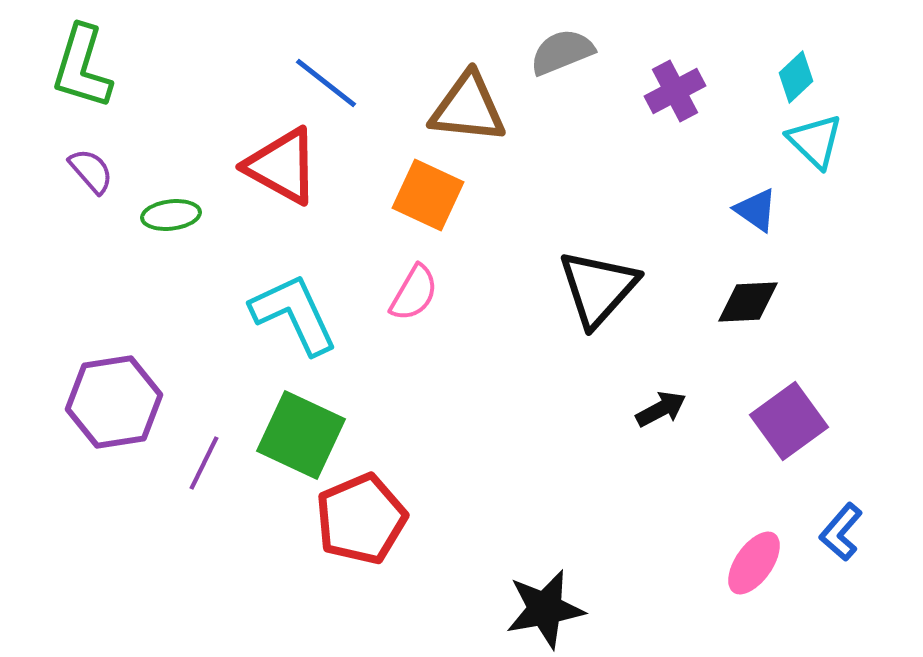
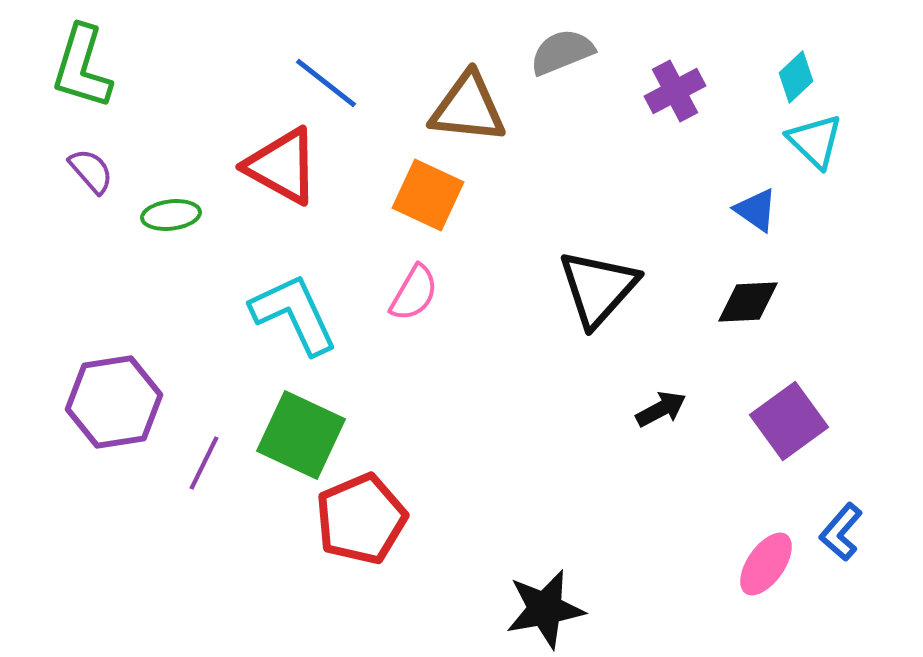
pink ellipse: moved 12 px right, 1 px down
